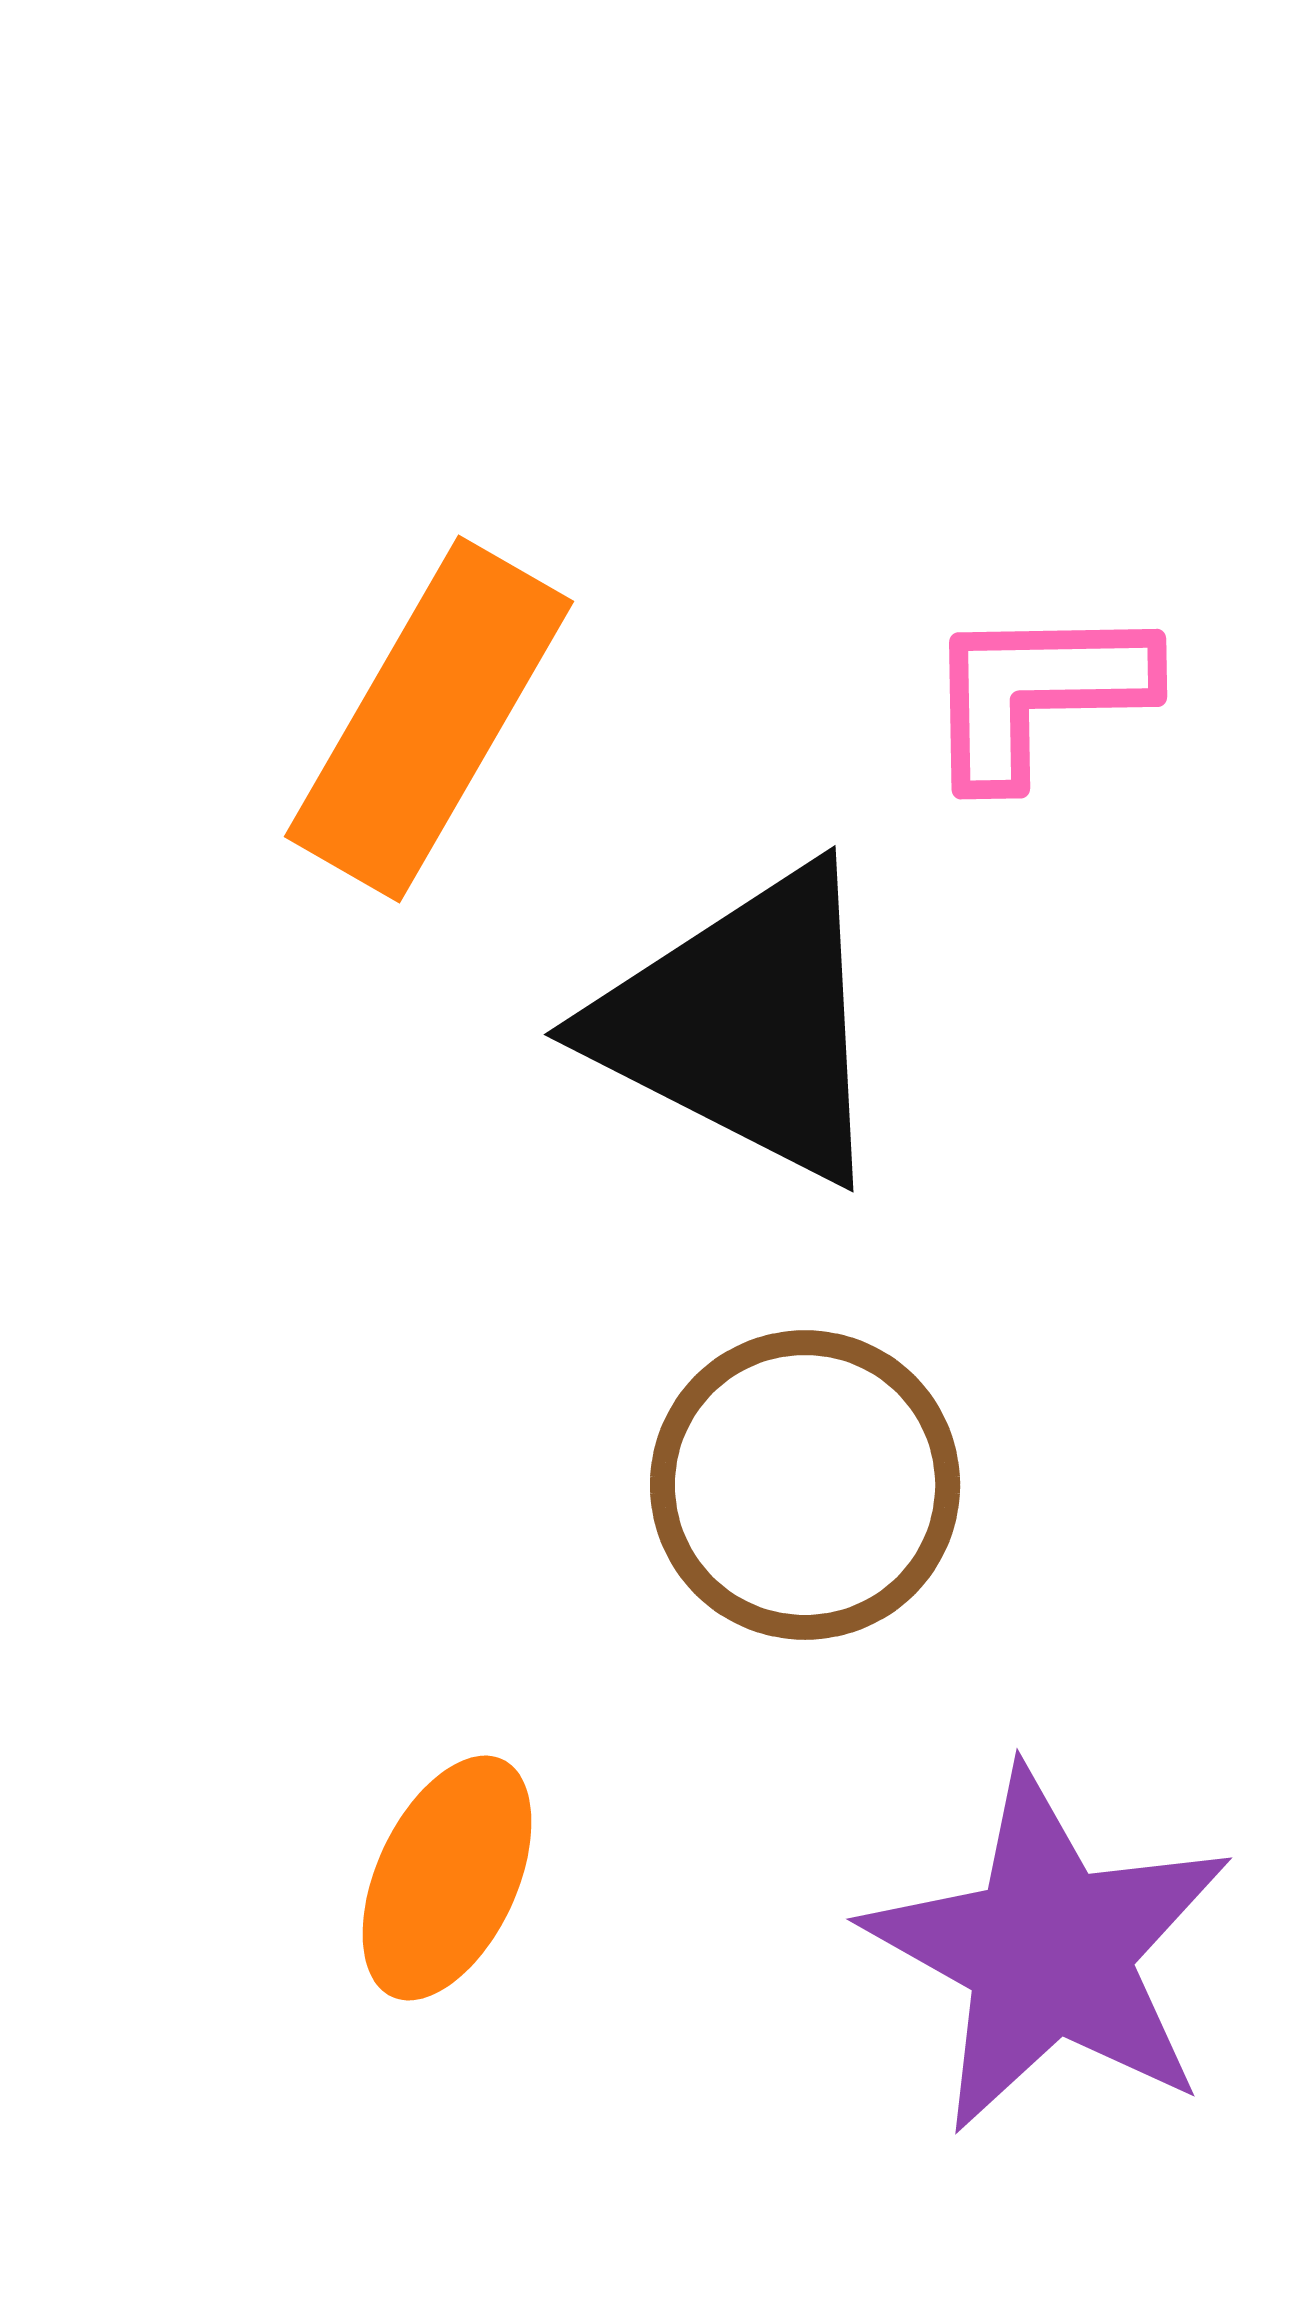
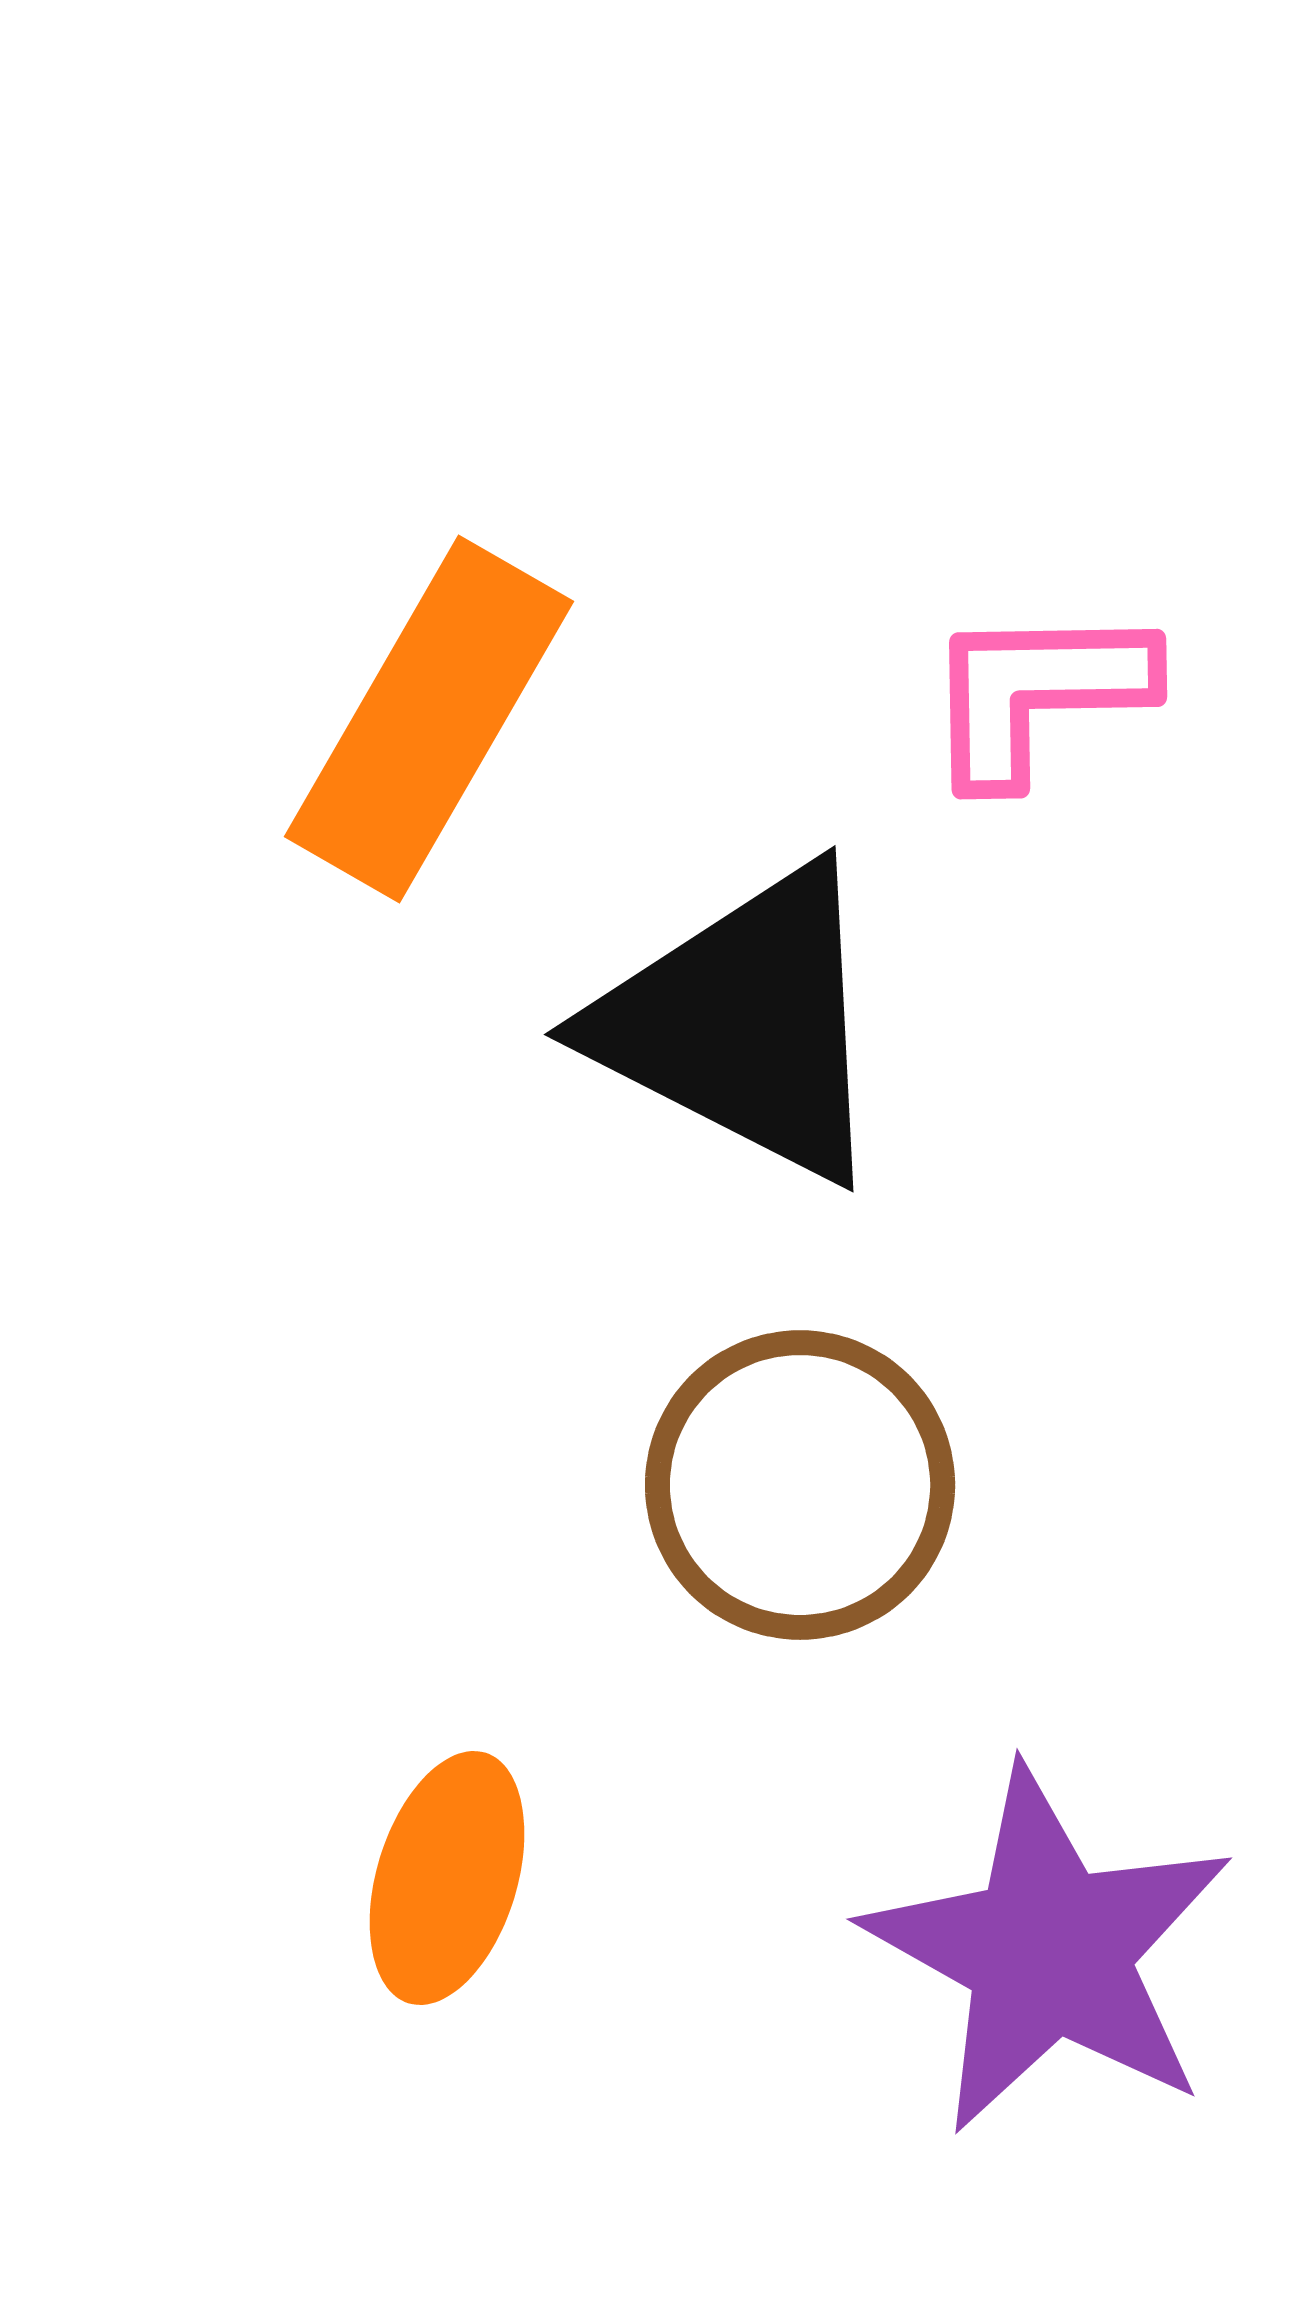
brown circle: moved 5 px left
orange ellipse: rotated 8 degrees counterclockwise
